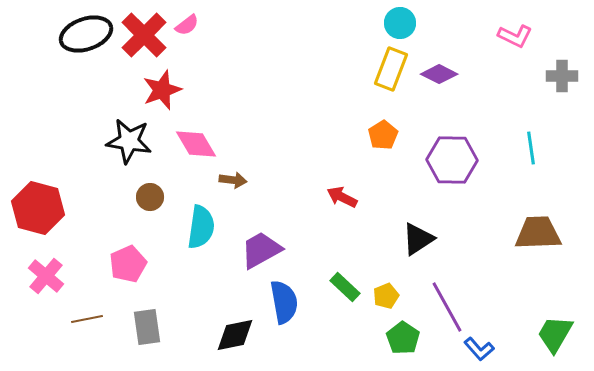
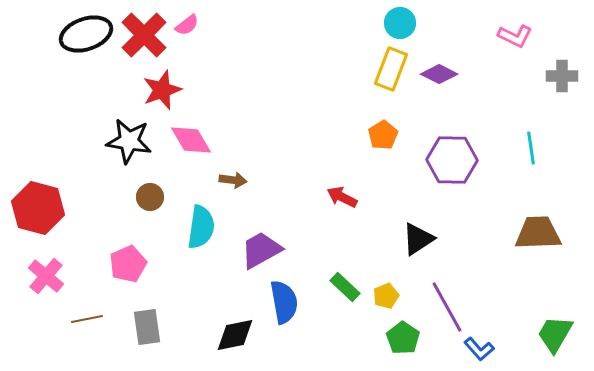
pink diamond: moved 5 px left, 4 px up
